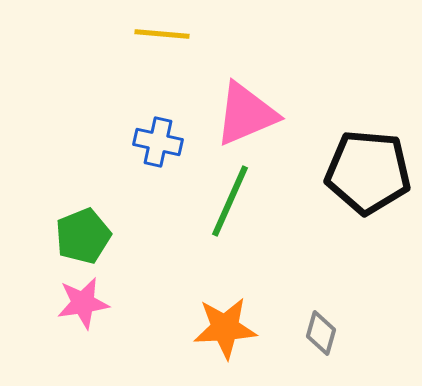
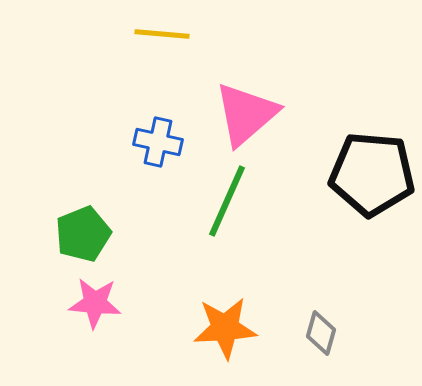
pink triangle: rotated 18 degrees counterclockwise
black pentagon: moved 4 px right, 2 px down
green line: moved 3 px left
green pentagon: moved 2 px up
pink star: moved 12 px right; rotated 14 degrees clockwise
